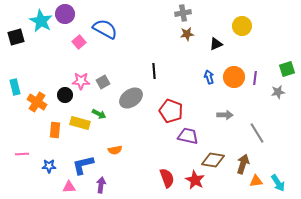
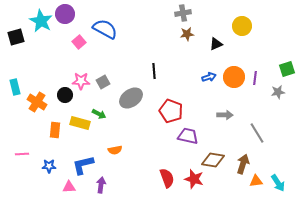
blue arrow: rotated 88 degrees clockwise
red star: moved 1 px left, 1 px up; rotated 12 degrees counterclockwise
